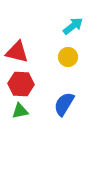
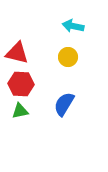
cyan arrow: rotated 130 degrees counterclockwise
red triangle: moved 1 px down
